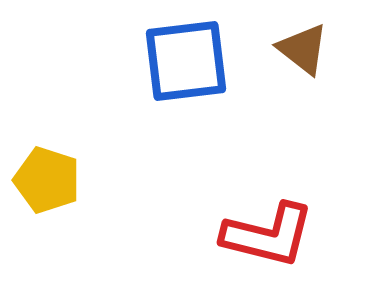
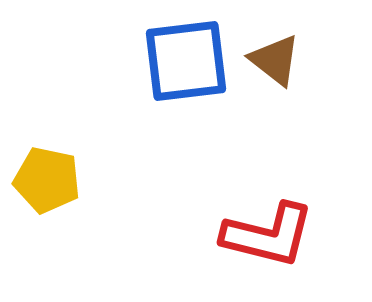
brown triangle: moved 28 px left, 11 px down
yellow pentagon: rotated 6 degrees counterclockwise
